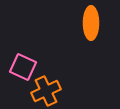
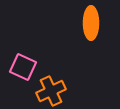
orange cross: moved 5 px right
